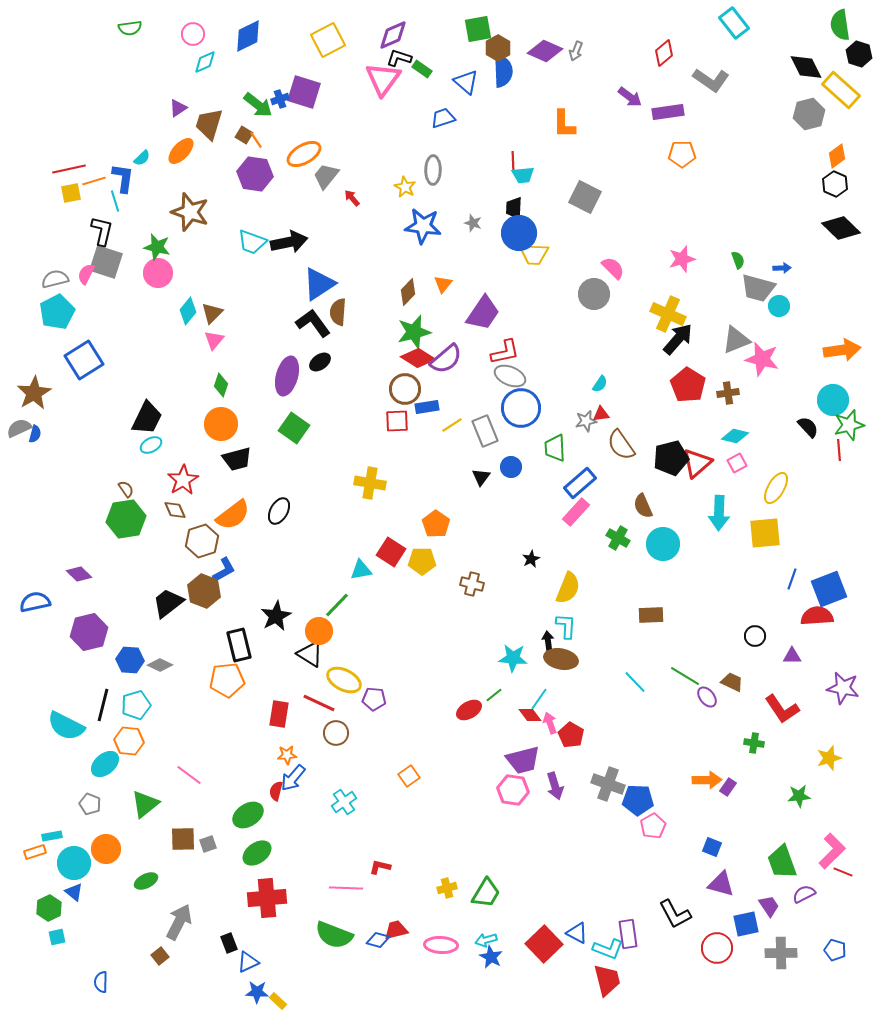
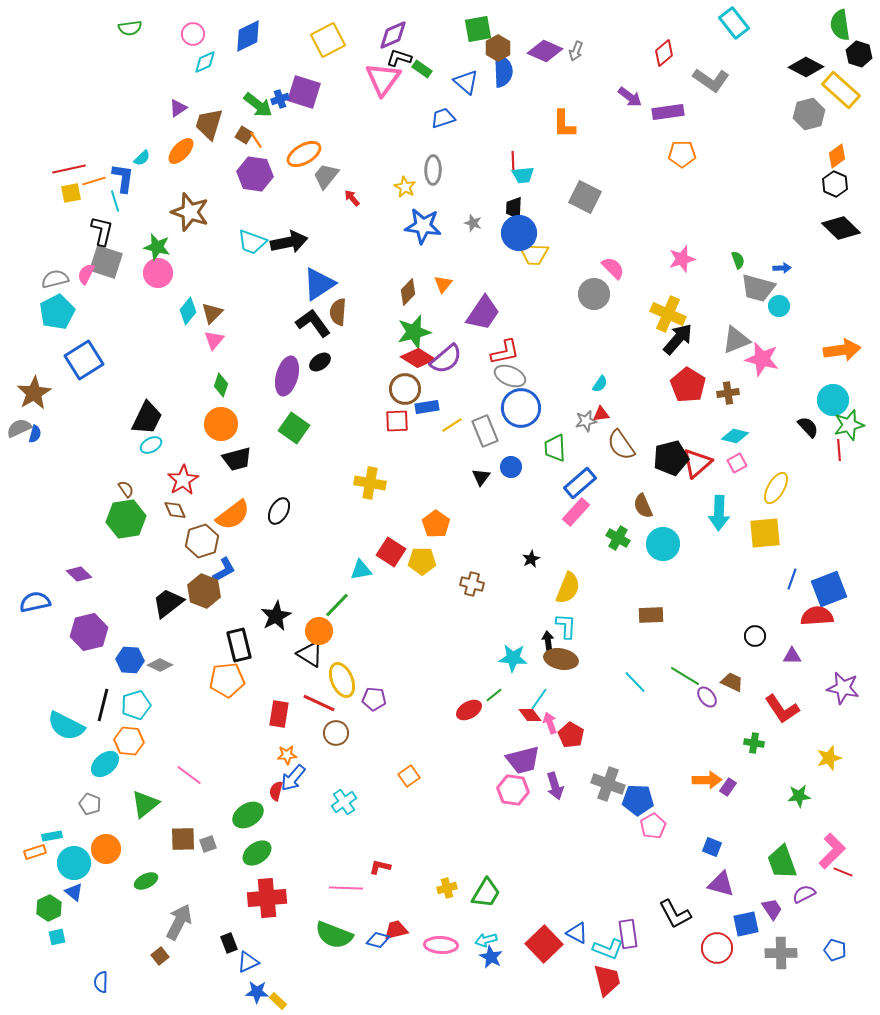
black diamond at (806, 67): rotated 36 degrees counterclockwise
yellow ellipse at (344, 680): moved 2 px left; rotated 40 degrees clockwise
purple trapezoid at (769, 906): moved 3 px right, 3 px down
